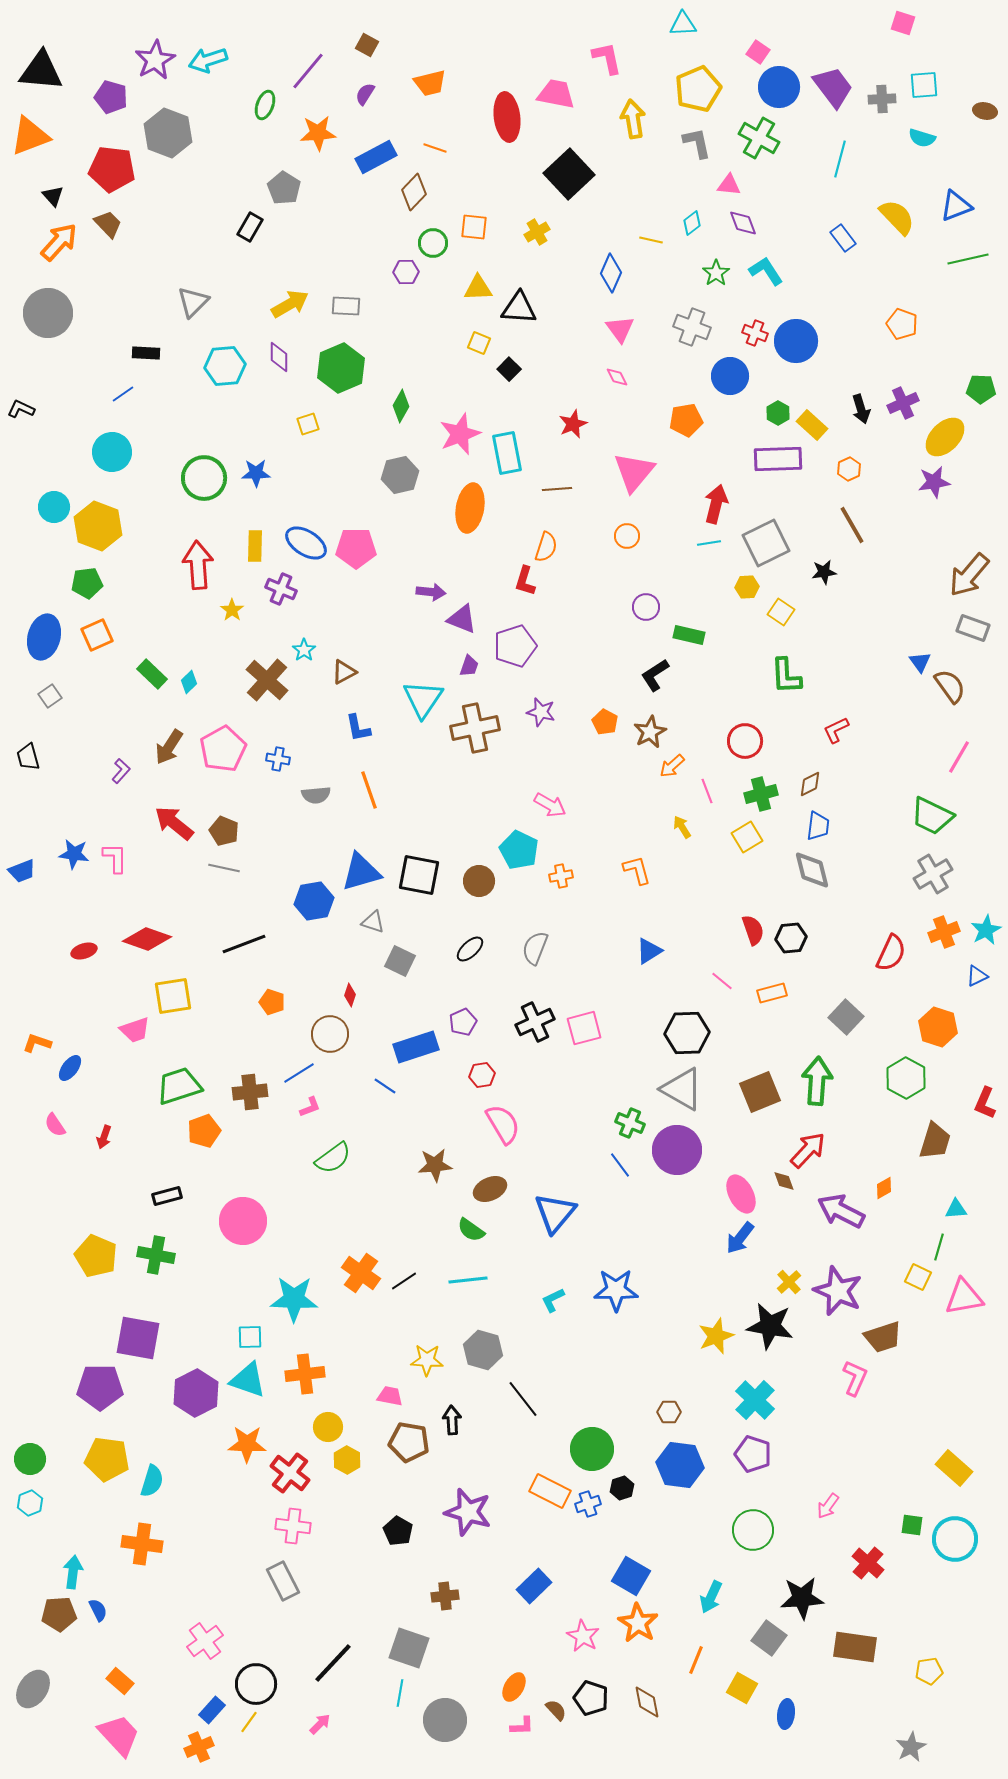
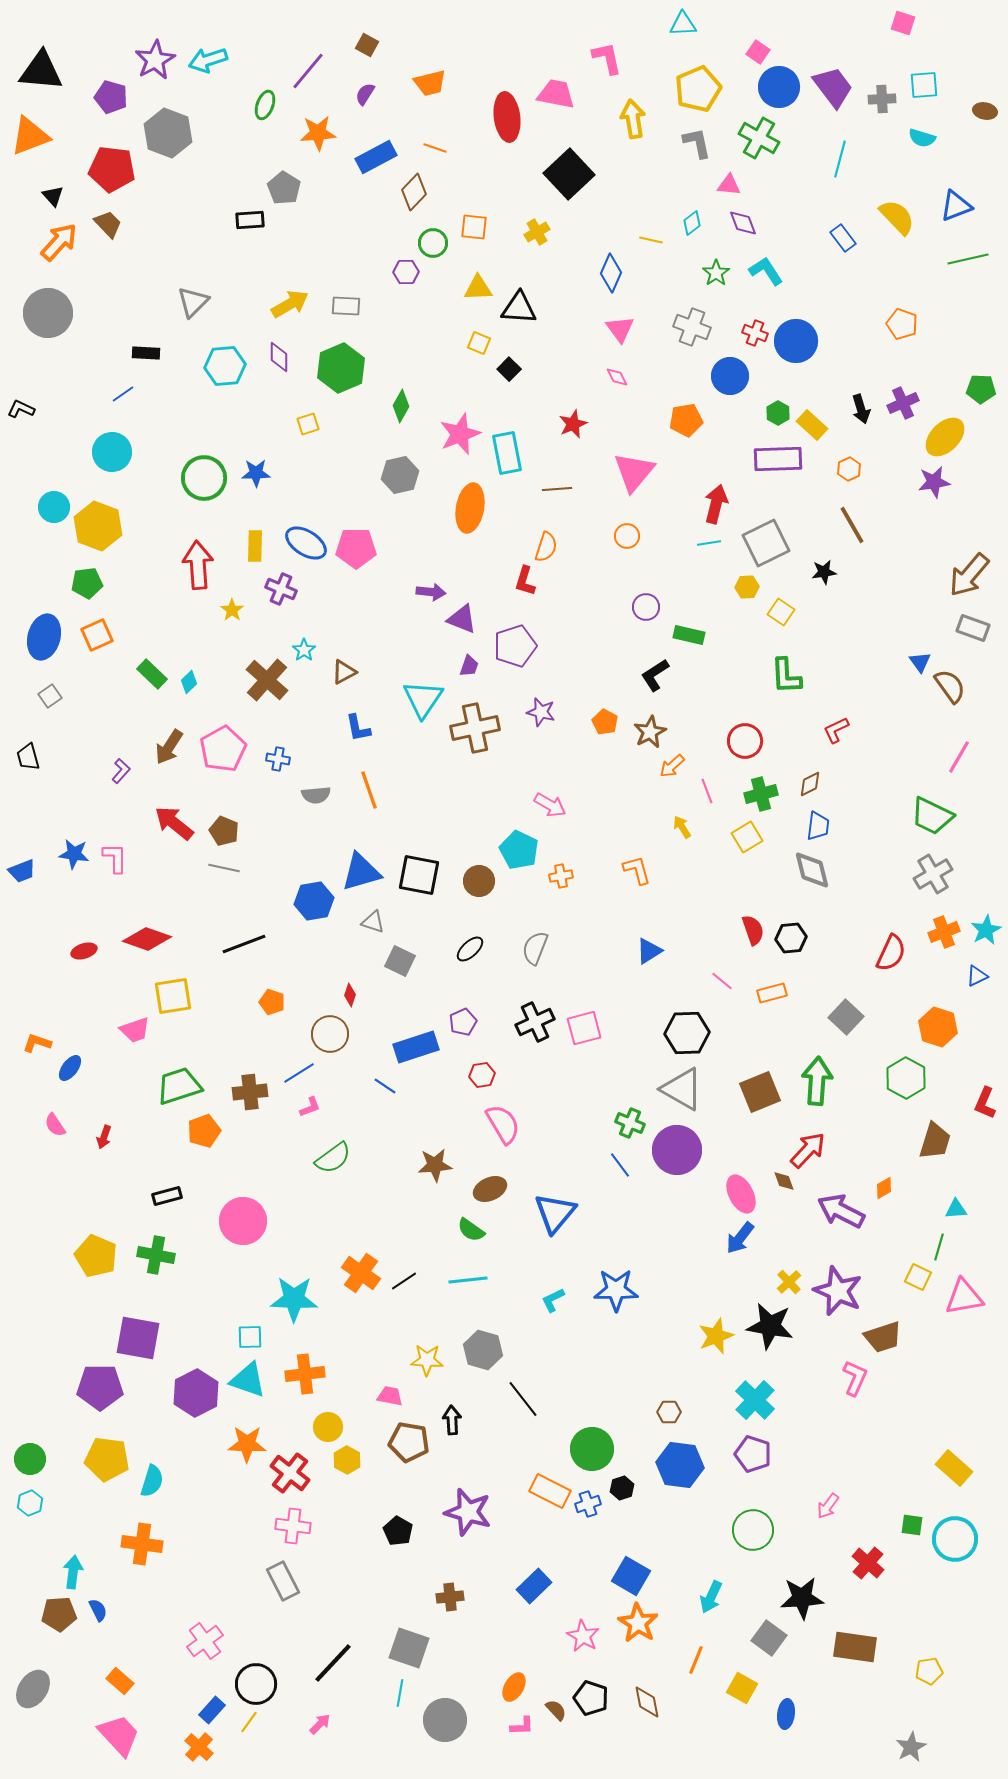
black rectangle at (250, 227): moved 7 px up; rotated 56 degrees clockwise
brown cross at (445, 1596): moved 5 px right, 1 px down
orange cross at (199, 1747): rotated 24 degrees counterclockwise
